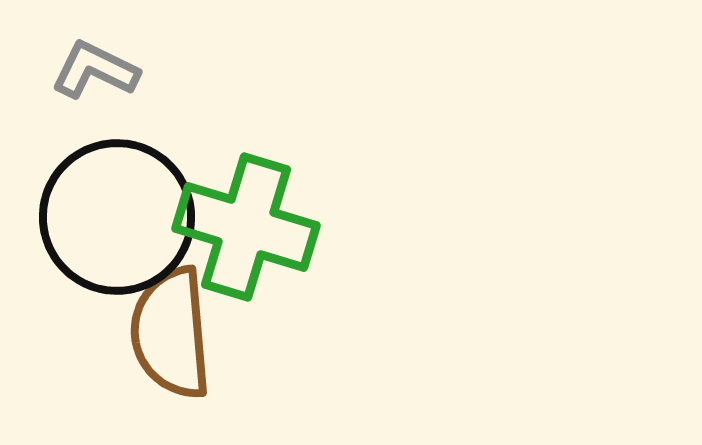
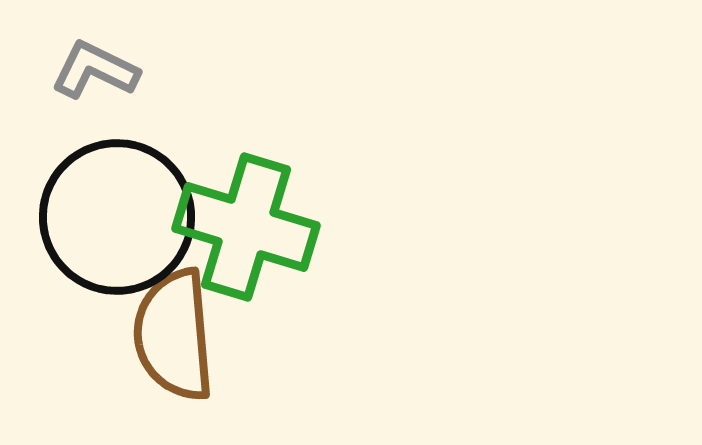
brown semicircle: moved 3 px right, 2 px down
